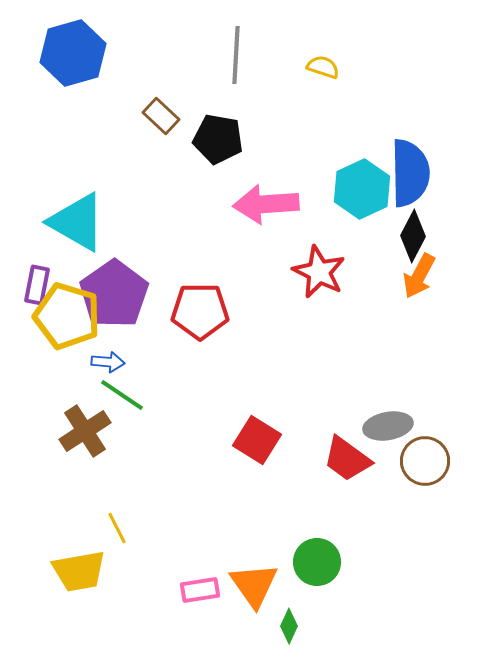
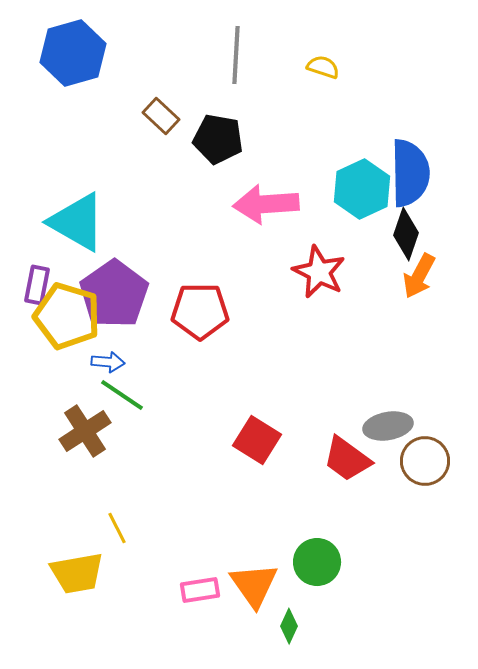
black diamond: moved 7 px left, 2 px up; rotated 9 degrees counterclockwise
yellow trapezoid: moved 2 px left, 2 px down
